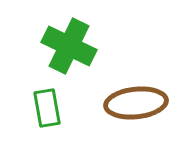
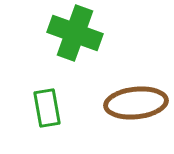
green cross: moved 6 px right, 13 px up; rotated 6 degrees counterclockwise
